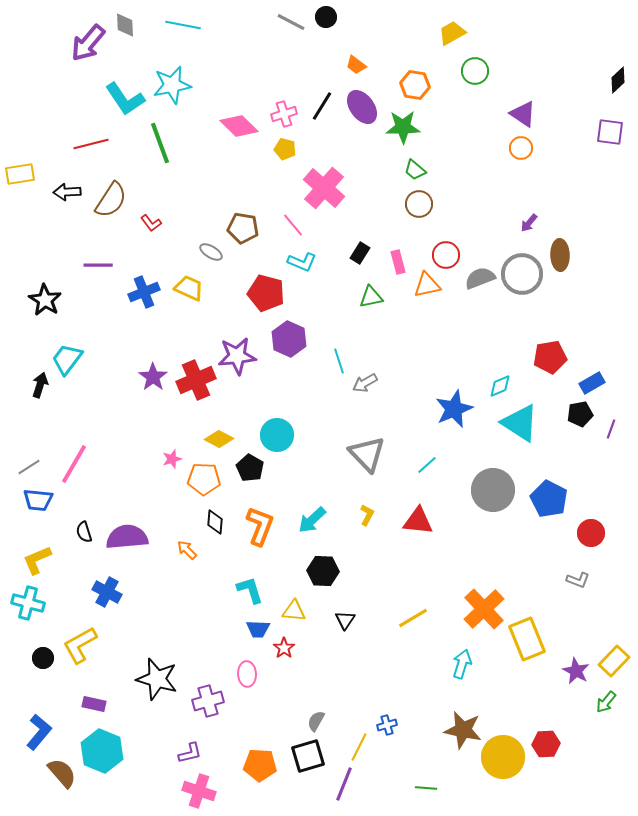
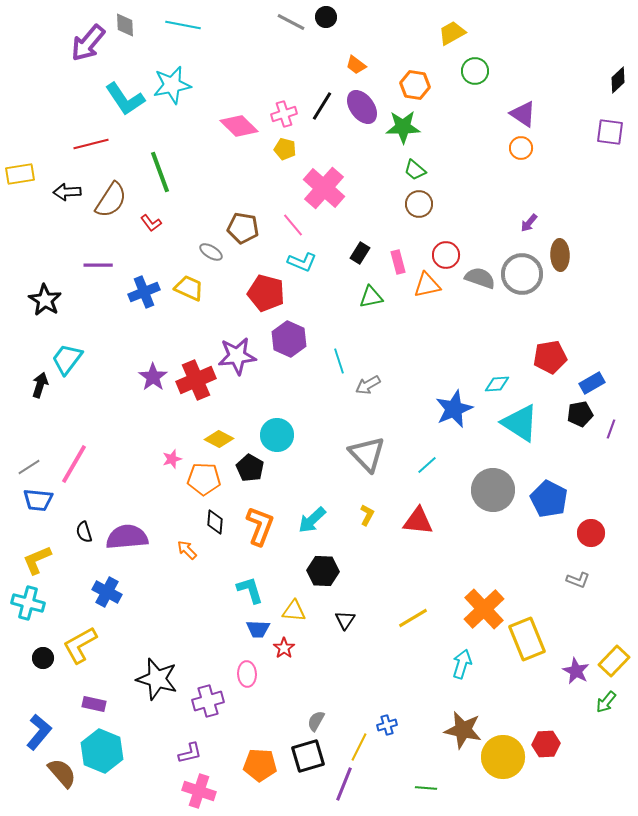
green line at (160, 143): moved 29 px down
gray semicircle at (480, 278): rotated 40 degrees clockwise
gray arrow at (365, 383): moved 3 px right, 2 px down
cyan diamond at (500, 386): moved 3 px left, 2 px up; rotated 20 degrees clockwise
